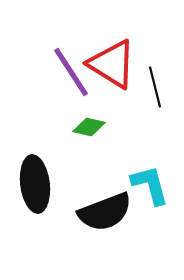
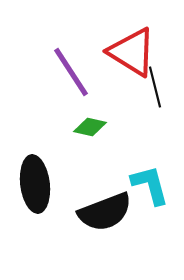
red triangle: moved 20 px right, 12 px up
green diamond: moved 1 px right
